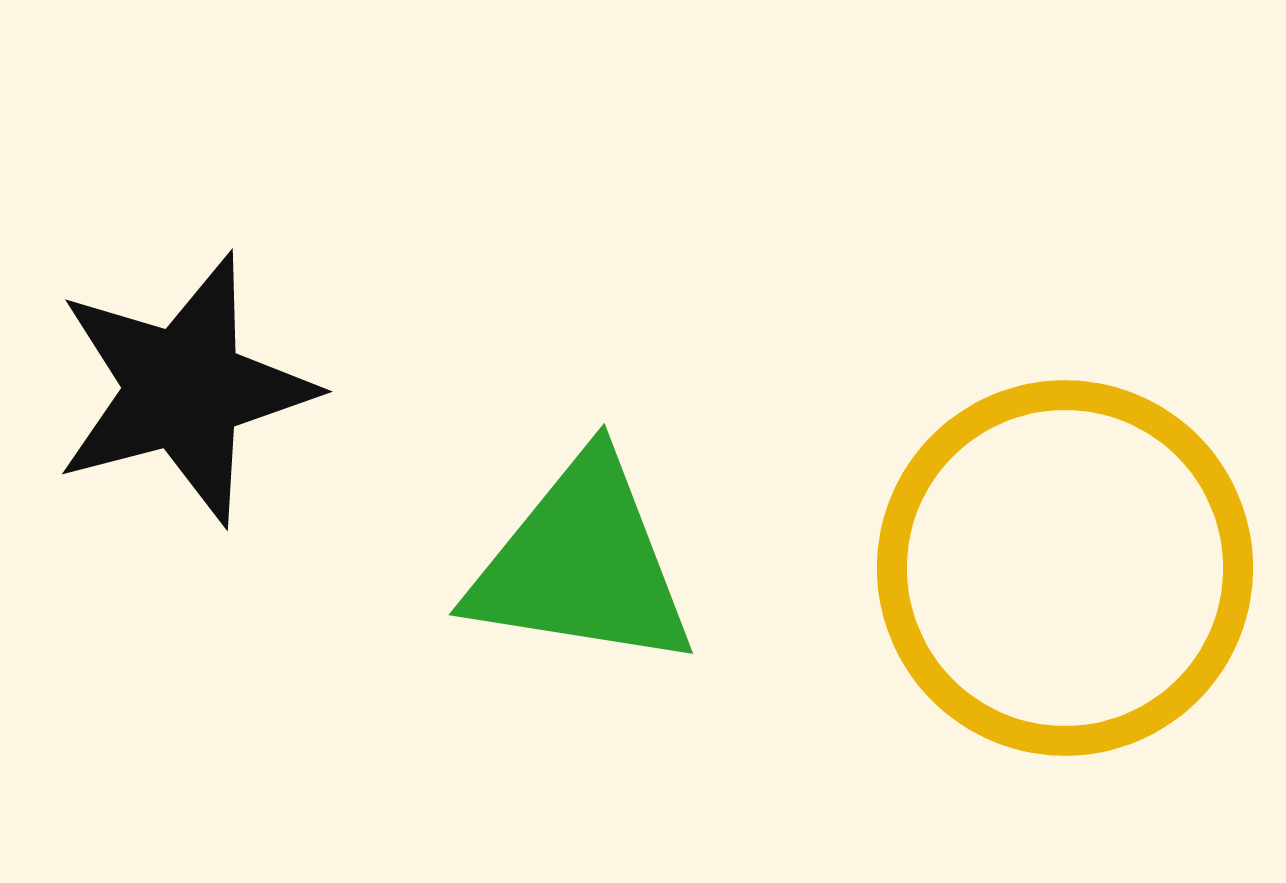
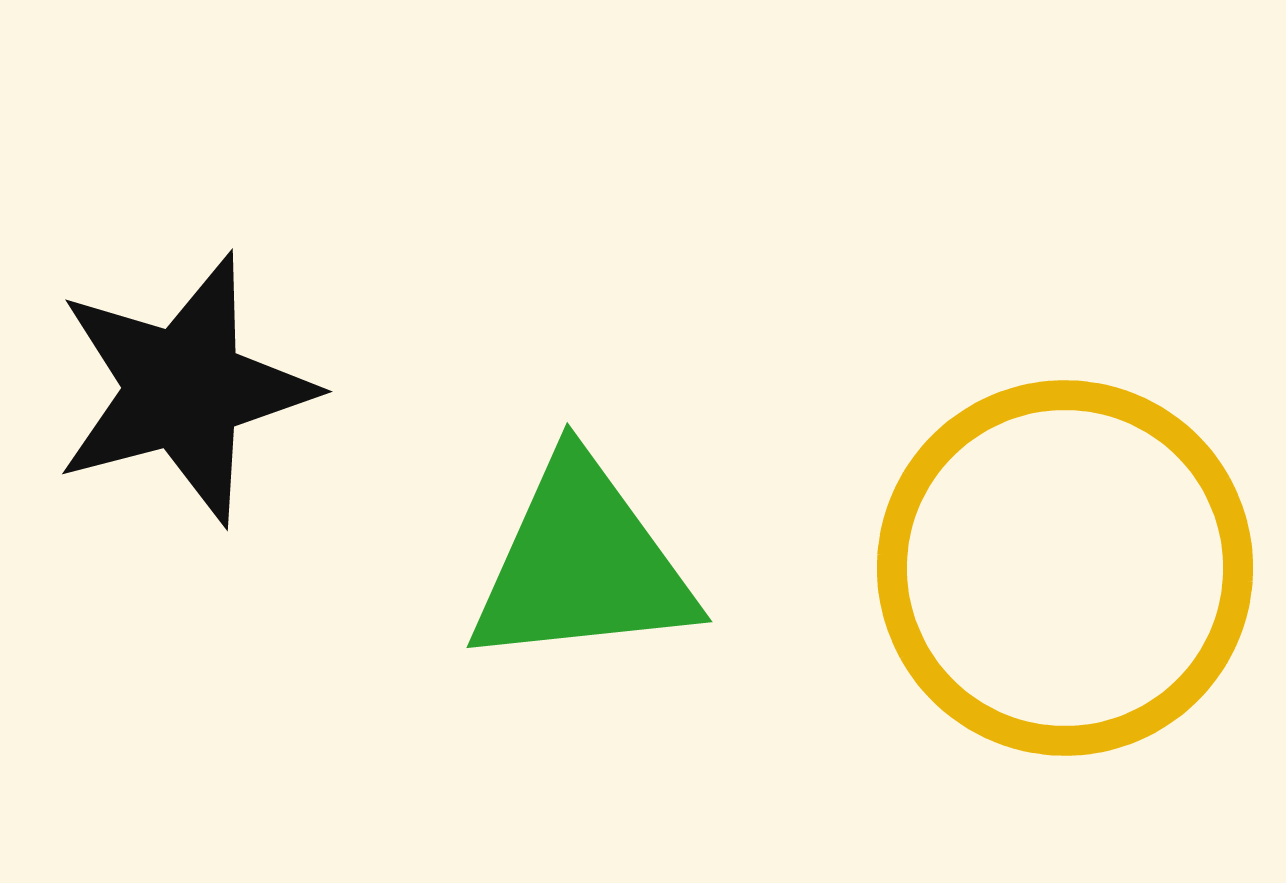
green triangle: rotated 15 degrees counterclockwise
